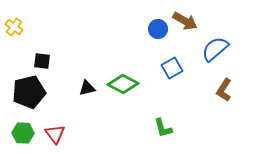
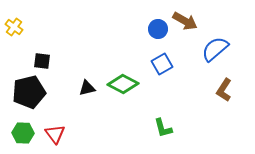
blue square: moved 10 px left, 4 px up
